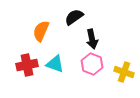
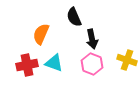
black semicircle: rotated 78 degrees counterclockwise
orange semicircle: moved 3 px down
cyan triangle: moved 1 px left, 1 px up
yellow cross: moved 3 px right, 12 px up
